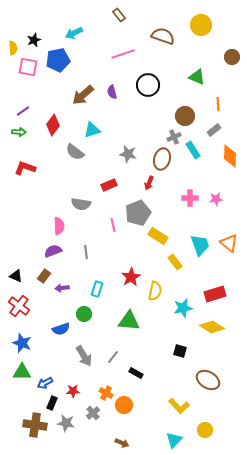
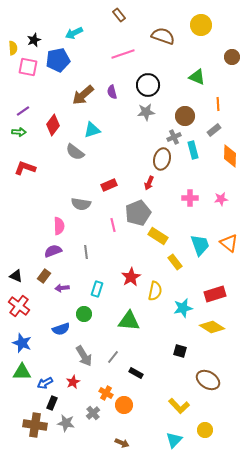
cyan rectangle at (193, 150): rotated 18 degrees clockwise
gray star at (128, 154): moved 18 px right, 42 px up; rotated 18 degrees counterclockwise
pink star at (216, 199): moved 5 px right
red star at (73, 391): moved 9 px up; rotated 24 degrees counterclockwise
